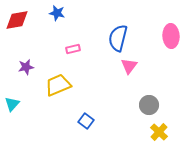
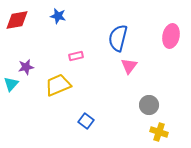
blue star: moved 1 px right, 3 px down
pink ellipse: rotated 15 degrees clockwise
pink rectangle: moved 3 px right, 7 px down
cyan triangle: moved 1 px left, 20 px up
yellow cross: rotated 24 degrees counterclockwise
